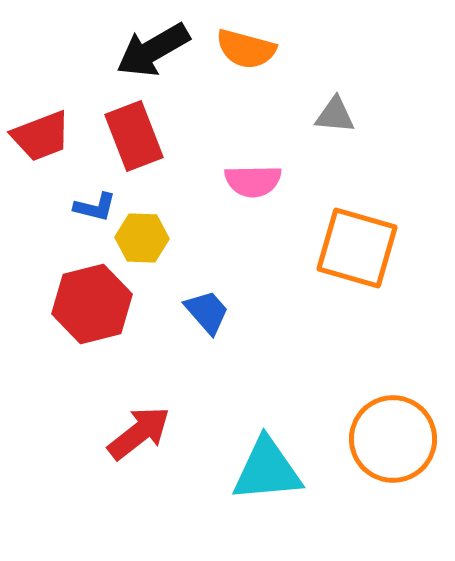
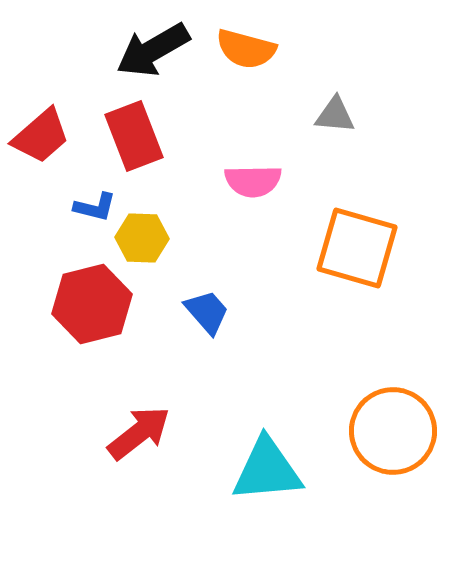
red trapezoid: rotated 20 degrees counterclockwise
orange circle: moved 8 px up
